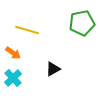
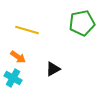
orange arrow: moved 5 px right, 4 px down
cyan cross: rotated 18 degrees counterclockwise
